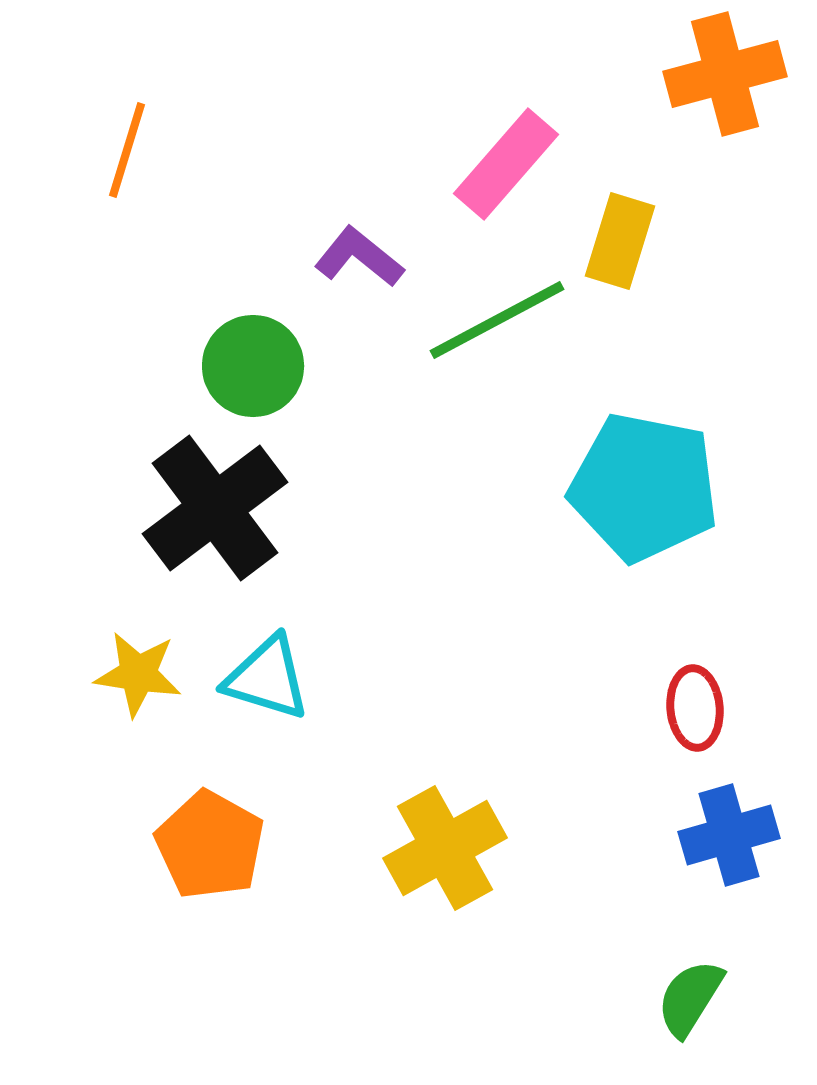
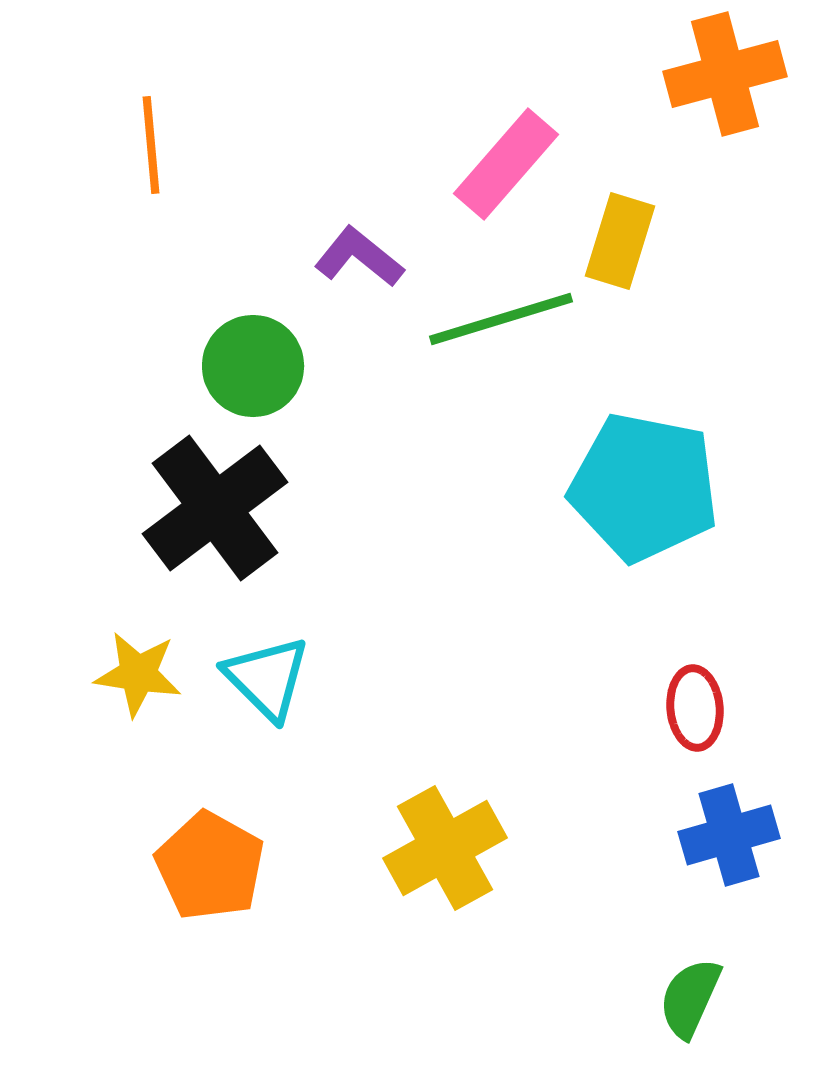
orange line: moved 24 px right, 5 px up; rotated 22 degrees counterclockwise
green line: moved 4 px right, 1 px up; rotated 11 degrees clockwise
cyan triangle: rotated 28 degrees clockwise
orange pentagon: moved 21 px down
green semicircle: rotated 8 degrees counterclockwise
